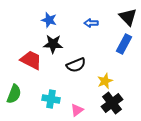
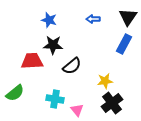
black triangle: rotated 18 degrees clockwise
blue arrow: moved 2 px right, 4 px up
black star: moved 1 px down
red trapezoid: moved 1 px right, 1 px down; rotated 30 degrees counterclockwise
black semicircle: moved 4 px left, 1 px down; rotated 18 degrees counterclockwise
yellow star: rotated 14 degrees clockwise
green semicircle: moved 1 px right, 1 px up; rotated 30 degrees clockwise
cyan cross: moved 4 px right
pink triangle: rotated 32 degrees counterclockwise
